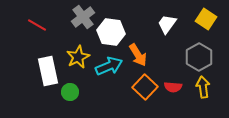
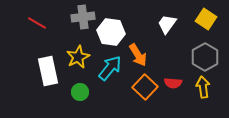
gray cross: rotated 30 degrees clockwise
red line: moved 2 px up
gray hexagon: moved 6 px right
cyan arrow: moved 1 px right, 2 px down; rotated 28 degrees counterclockwise
red semicircle: moved 4 px up
green circle: moved 10 px right
